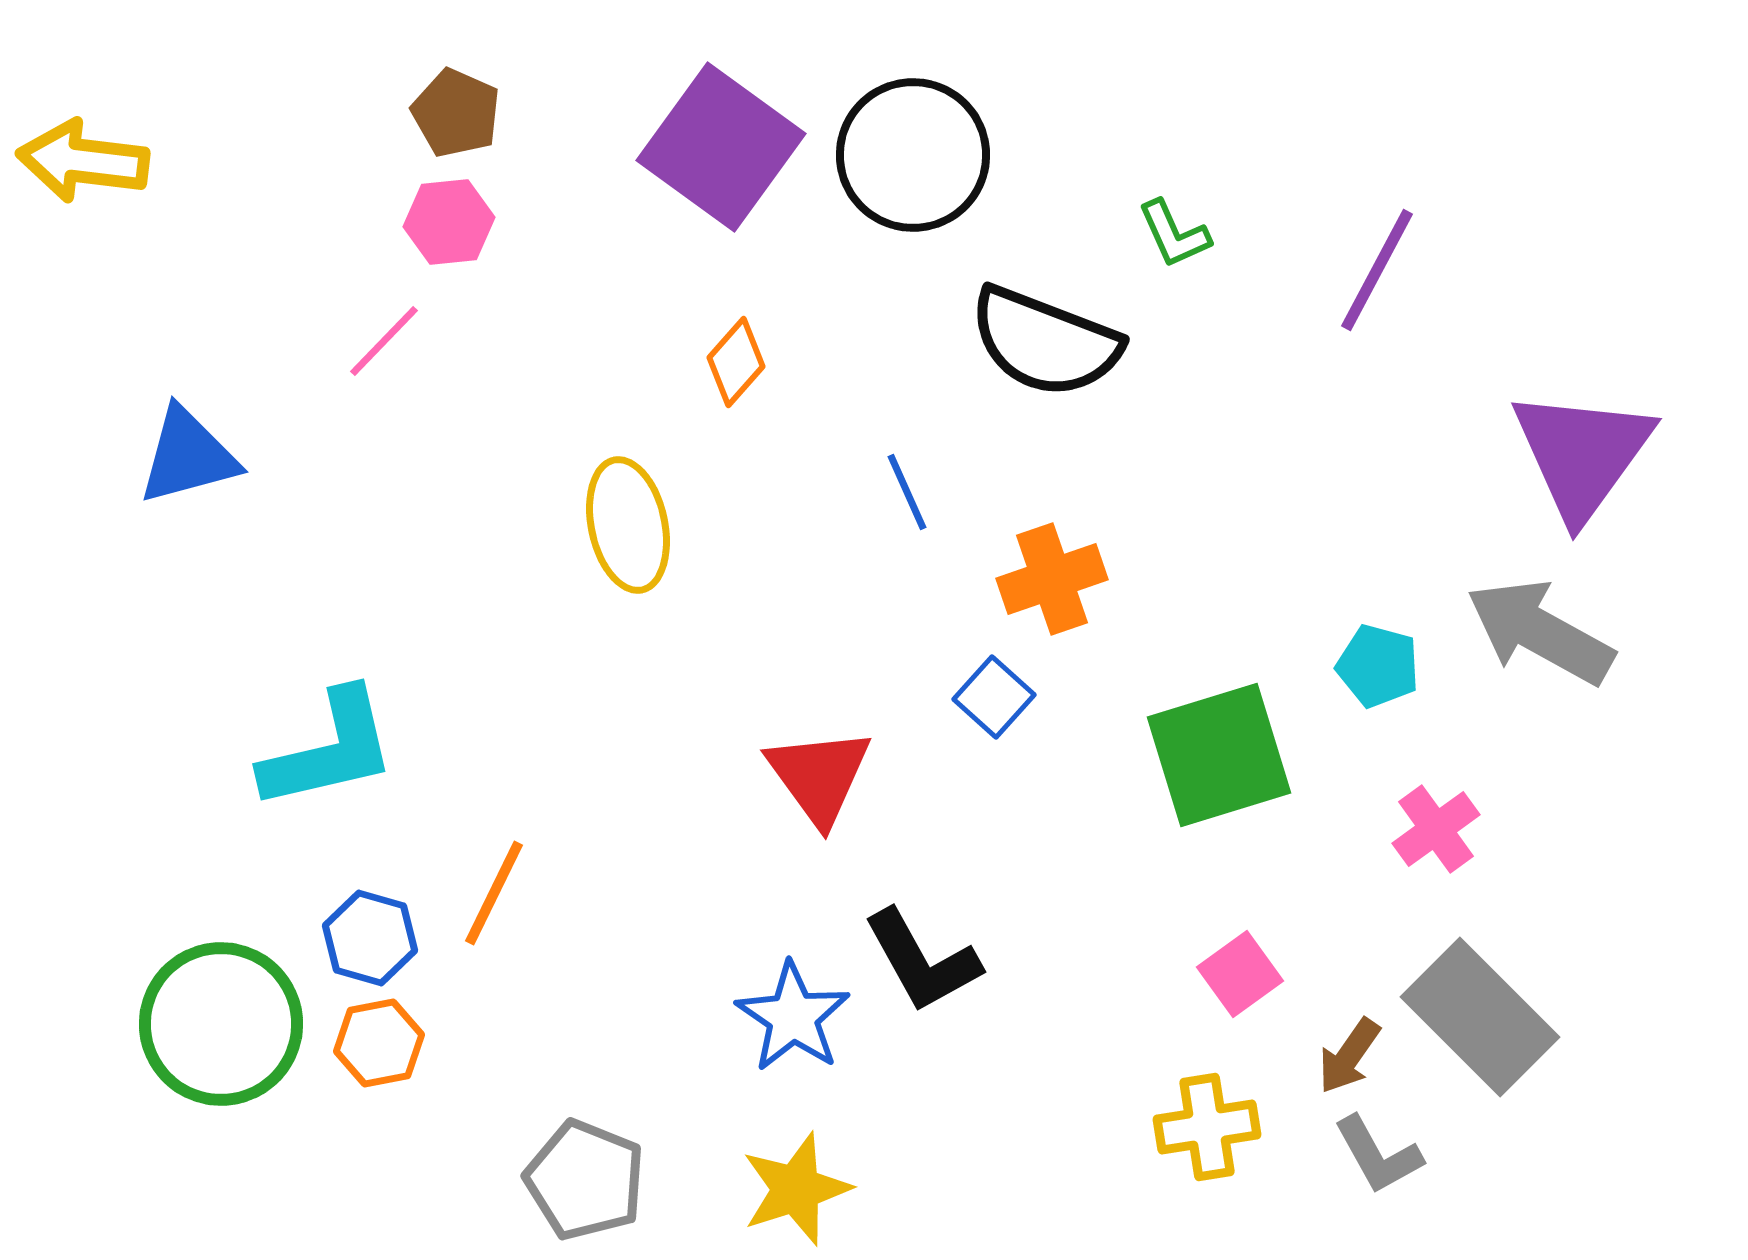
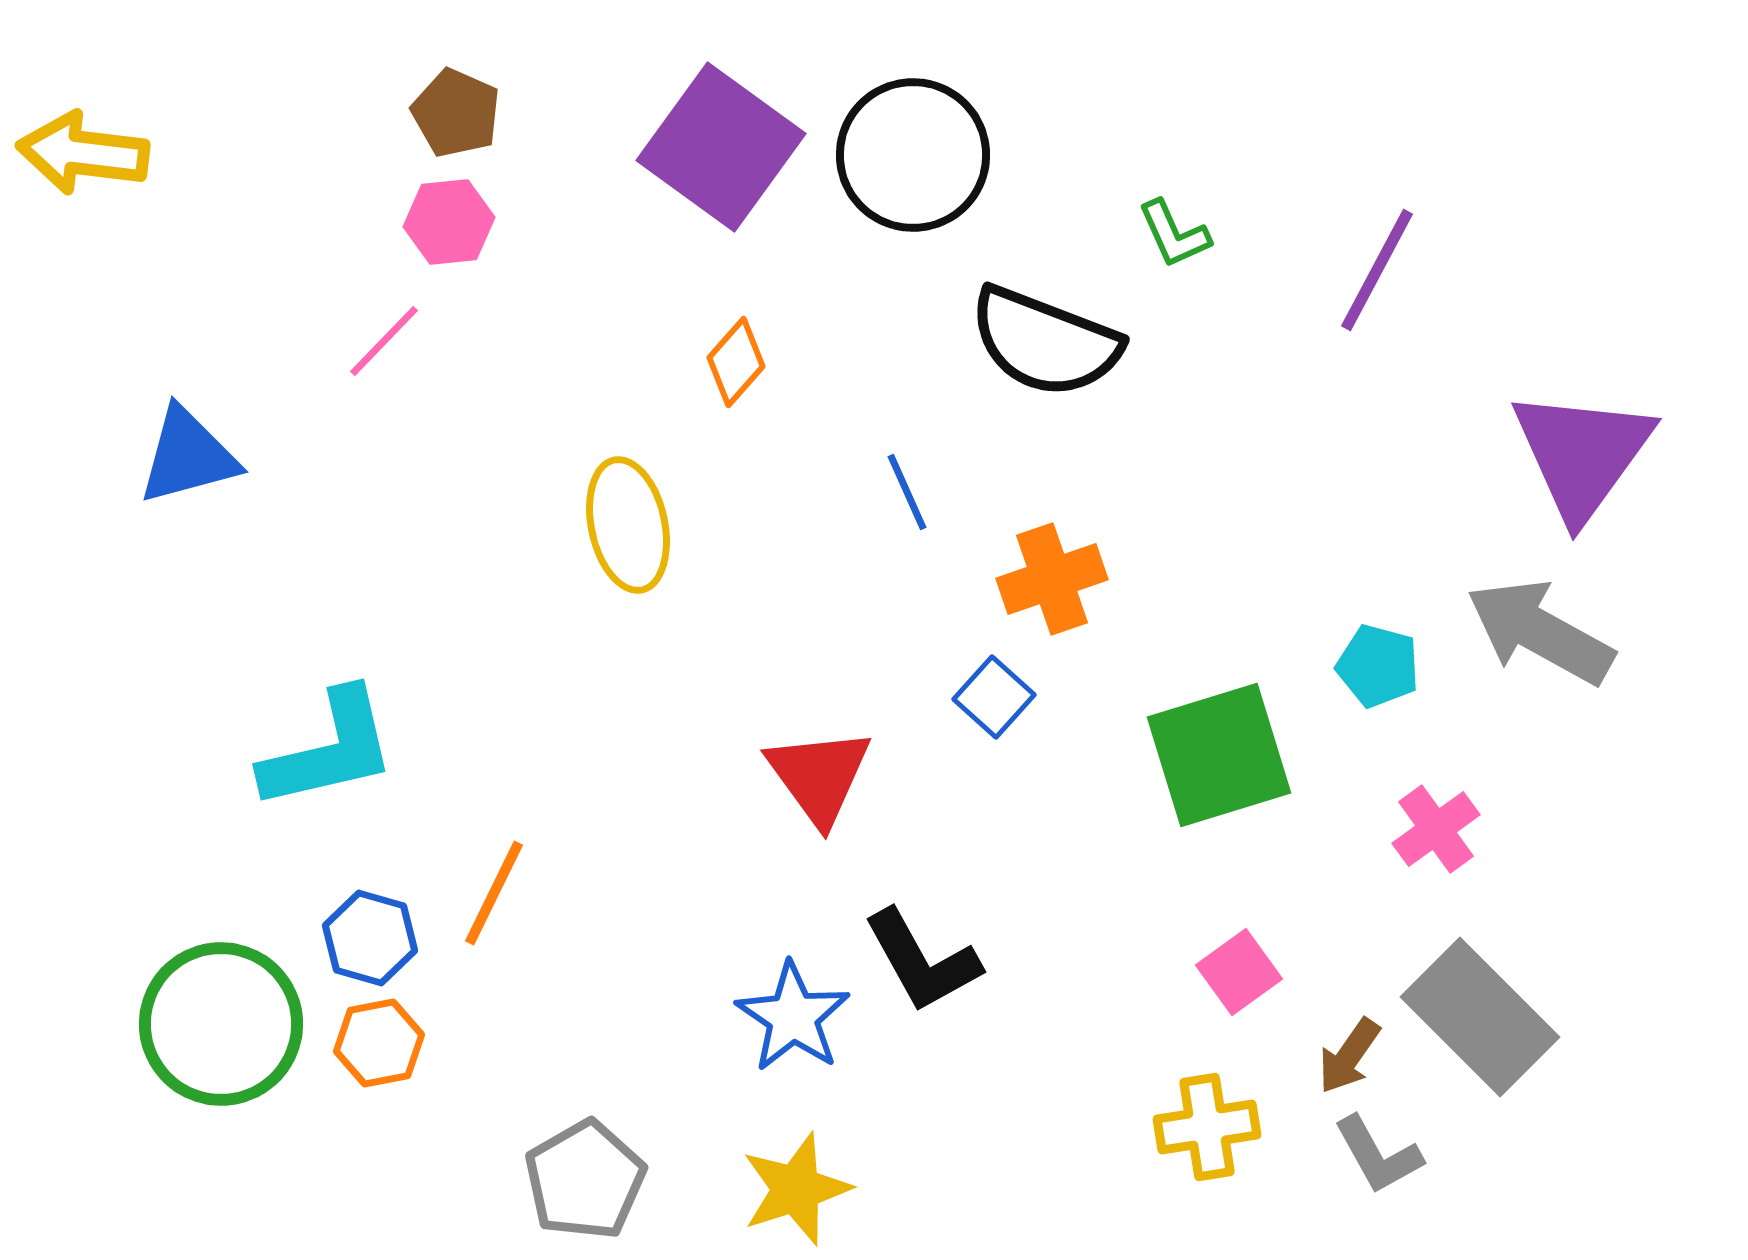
yellow arrow: moved 8 px up
pink square: moved 1 px left, 2 px up
gray pentagon: rotated 20 degrees clockwise
